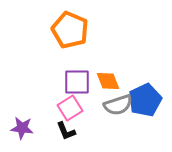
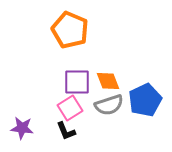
gray semicircle: moved 9 px left
